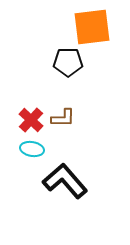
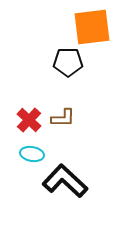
red cross: moved 2 px left
cyan ellipse: moved 5 px down
black L-shape: rotated 6 degrees counterclockwise
